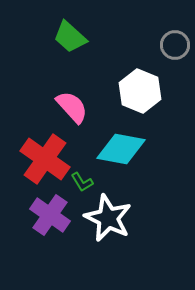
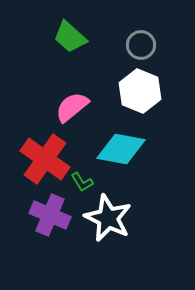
gray circle: moved 34 px left
pink semicircle: rotated 87 degrees counterclockwise
purple cross: rotated 12 degrees counterclockwise
